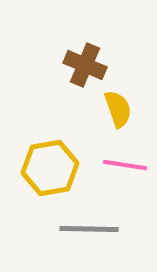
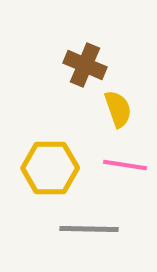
yellow hexagon: rotated 10 degrees clockwise
